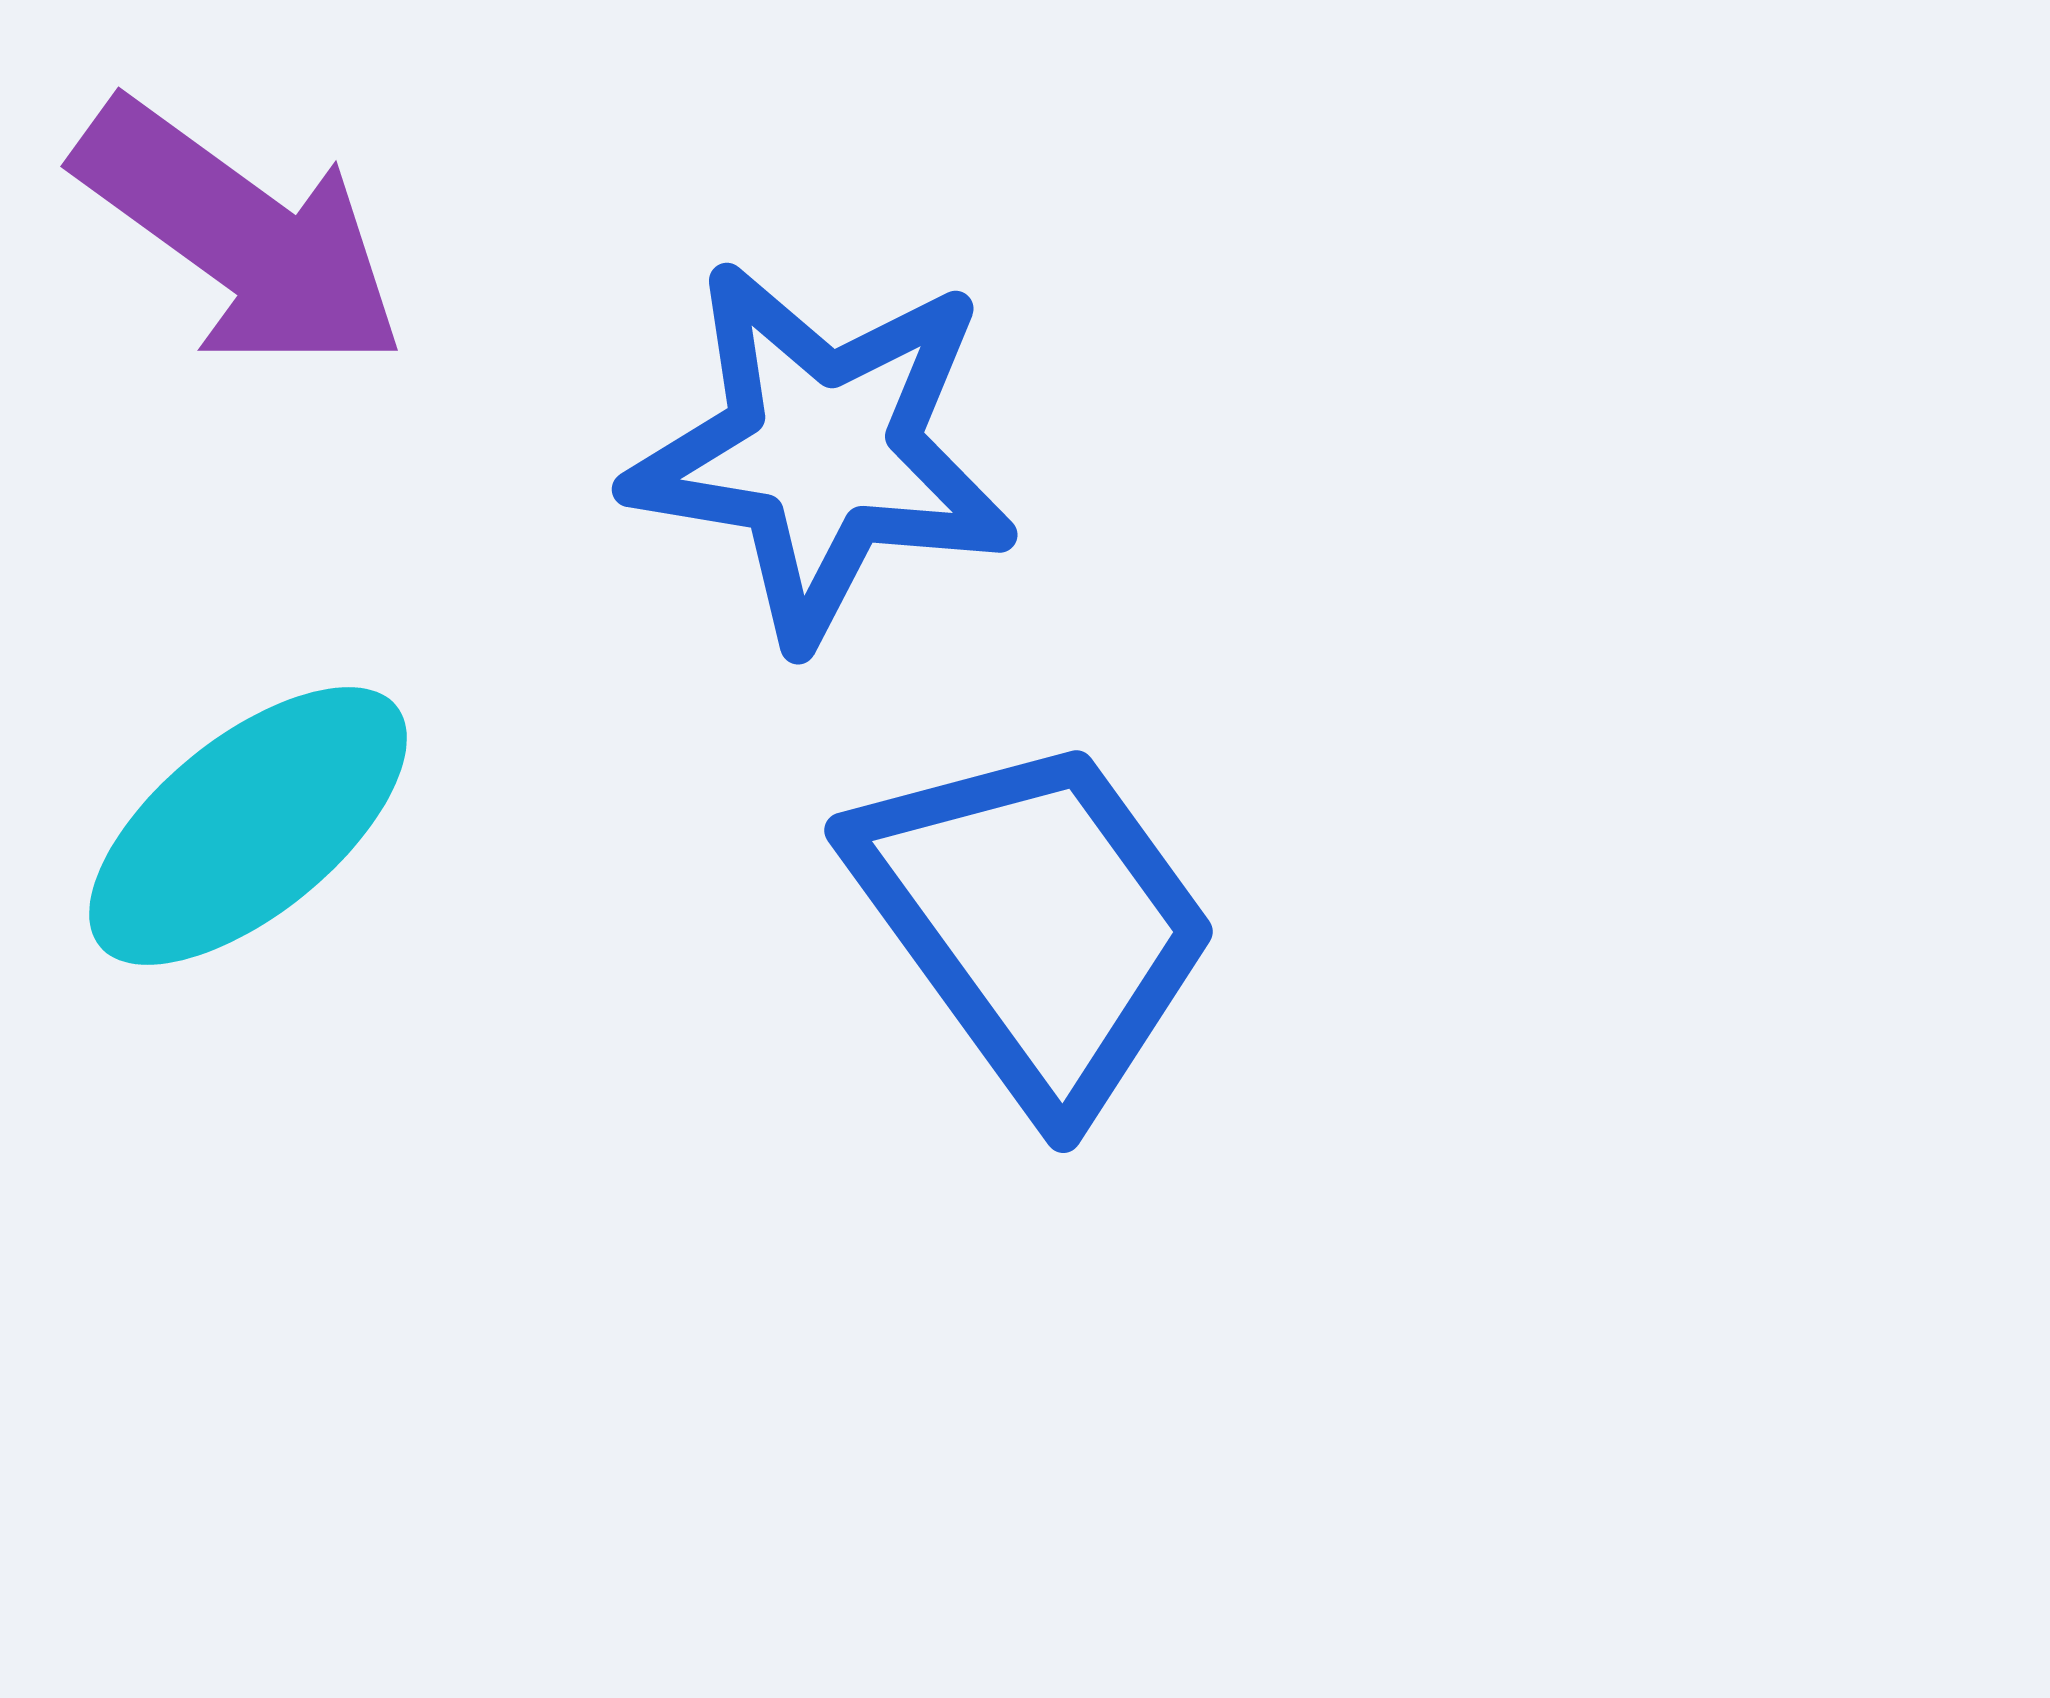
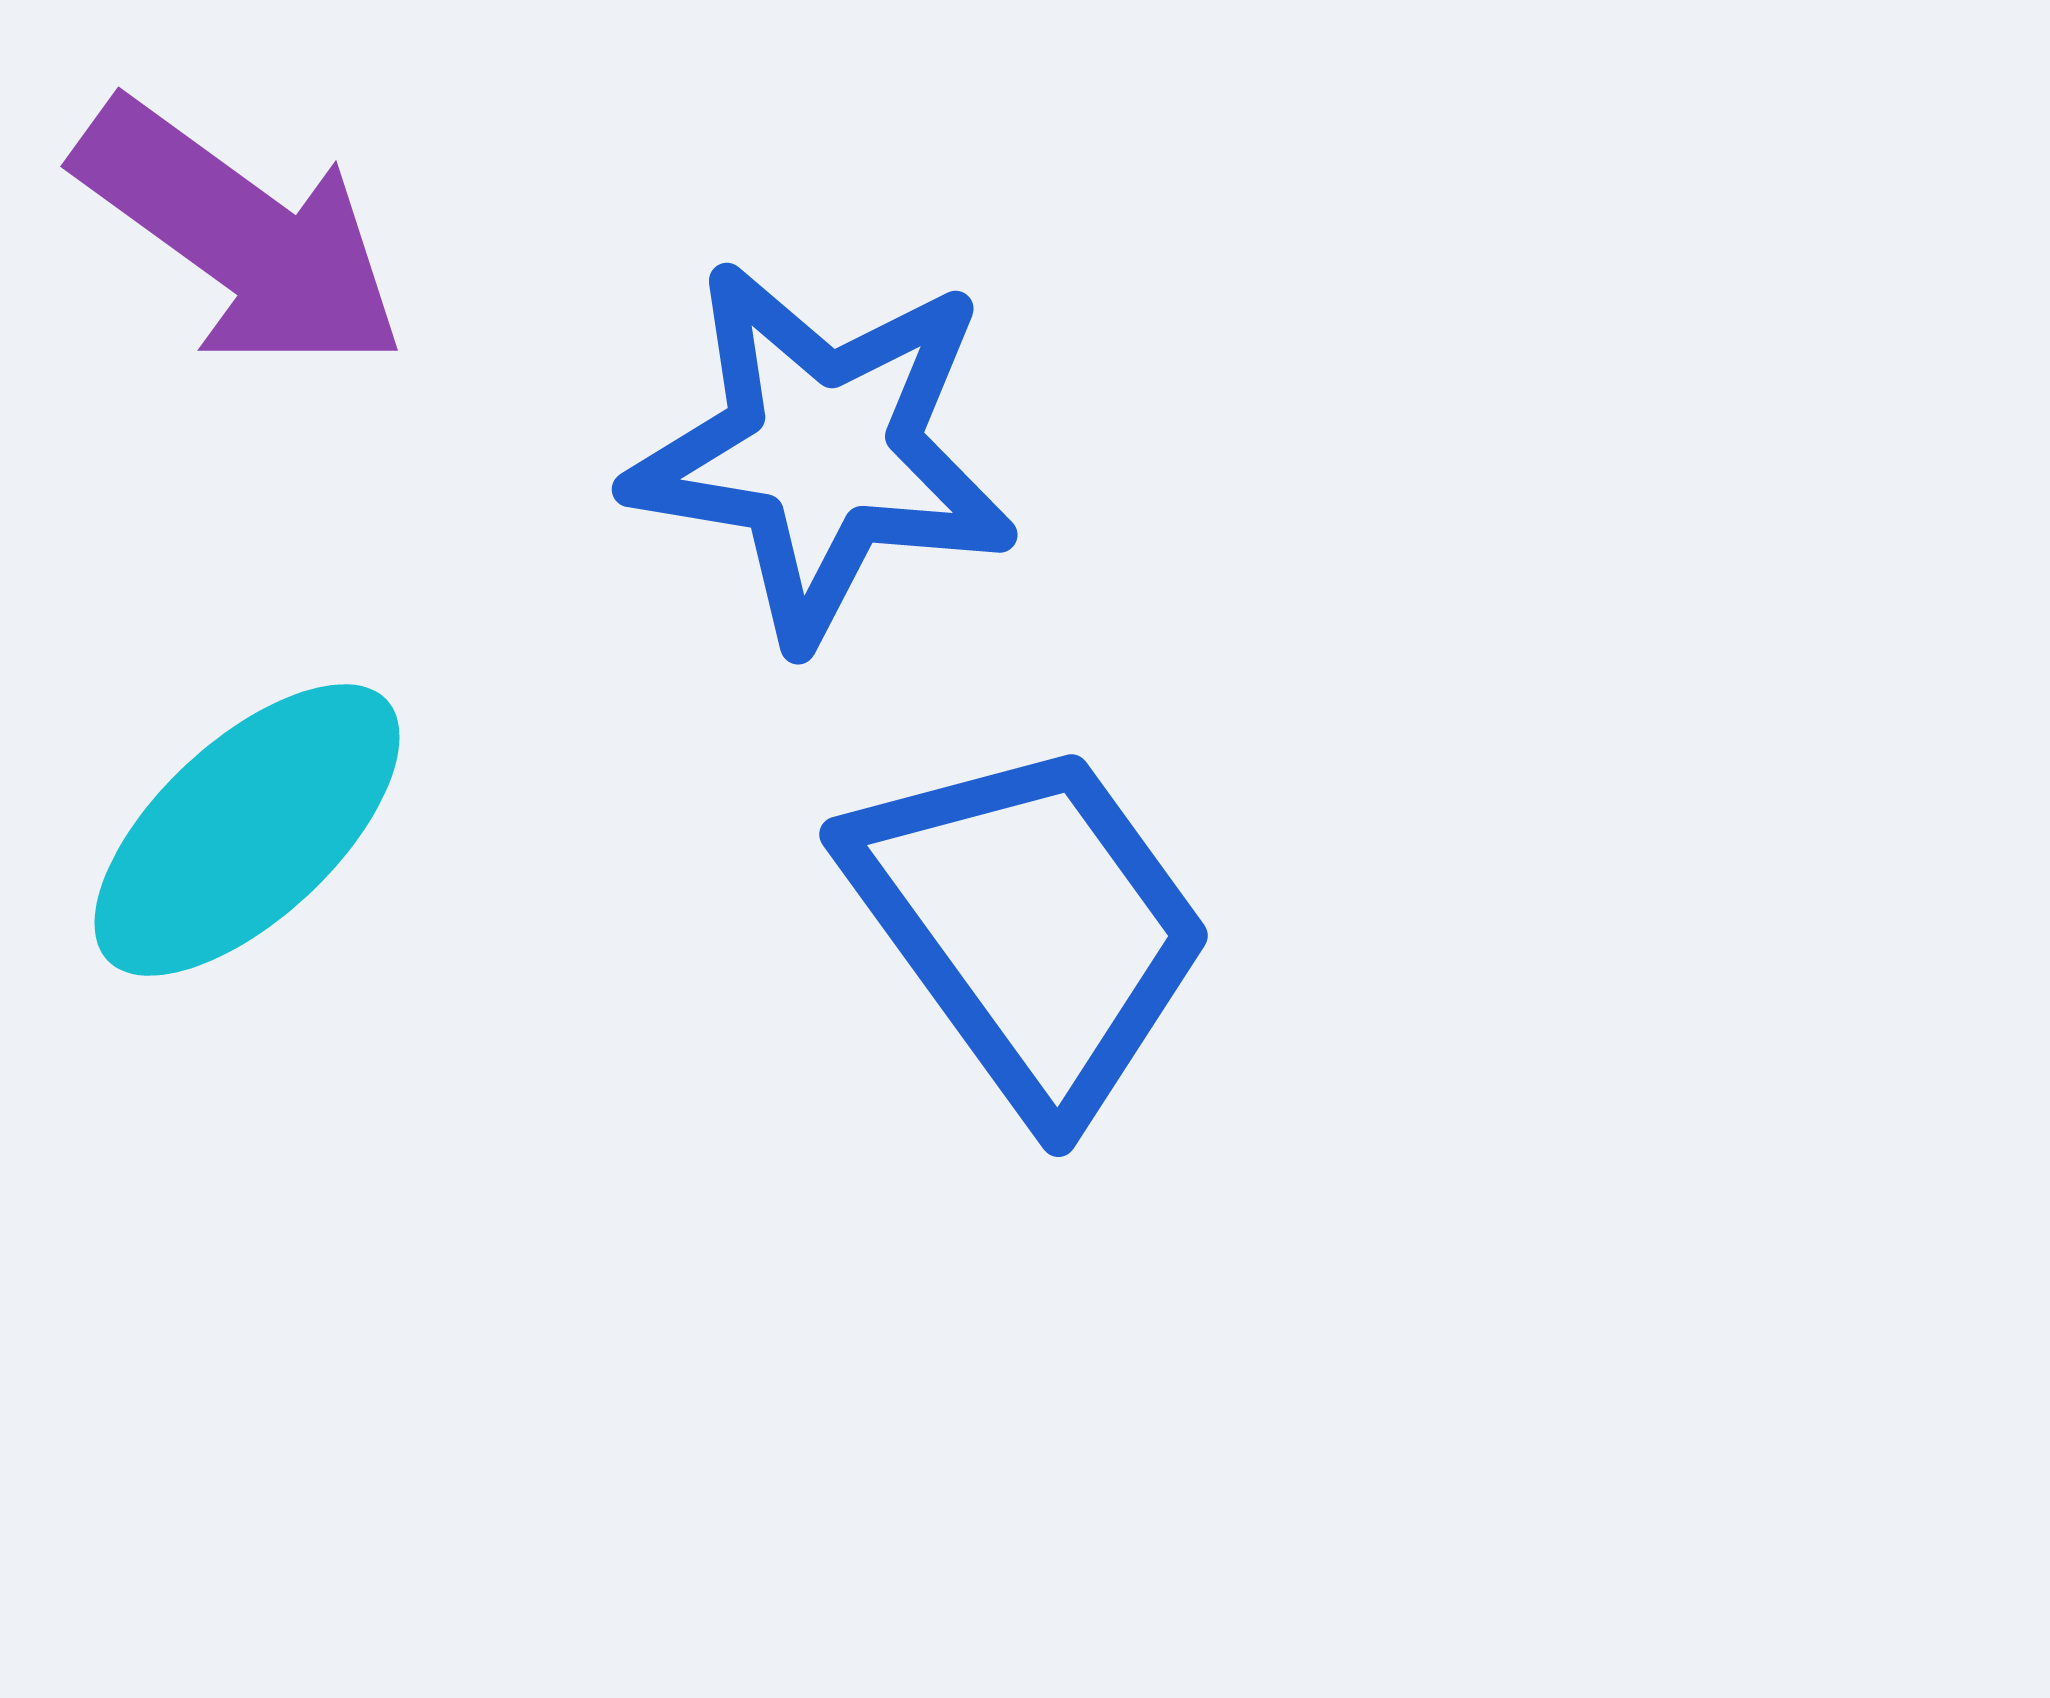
cyan ellipse: moved 1 px left, 4 px down; rotated 4 degrees counterclockwise
blue trapezoid: moved 5 px left, 4 px down
